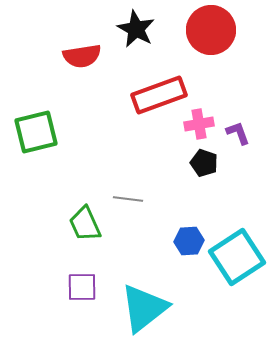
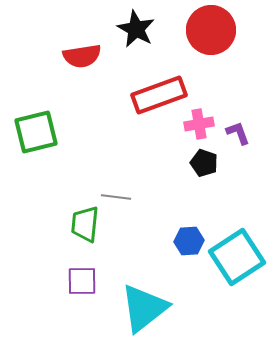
gray line: moved 12 px left, 2 px up
green trapezoid: rotated 30 degrees clockwise
purple square: moved 6 px up
